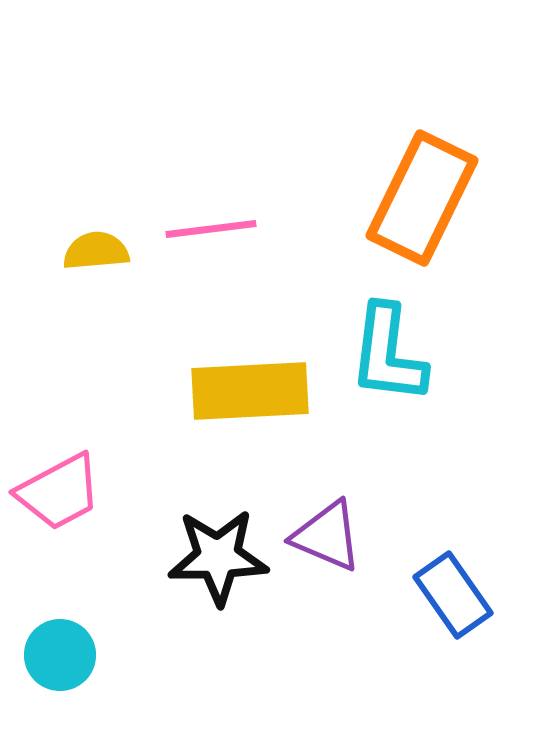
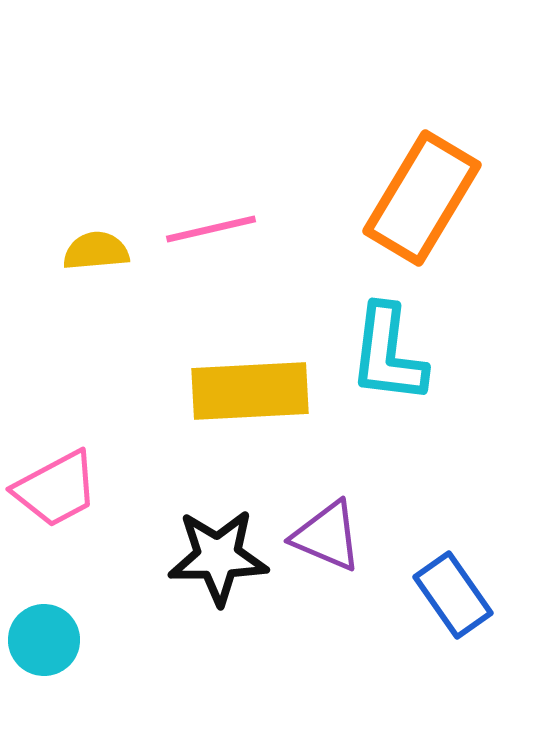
orange rectangle: rotated 5 degrees clockwise
pink line: rotated 6 degrees counterclockwise
pink trapezoid: moved 3 px left, 3 px up
cyan circle: moved 16 px left, 15 px up
